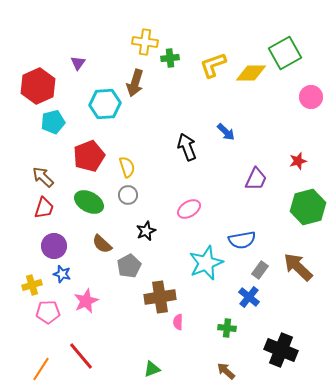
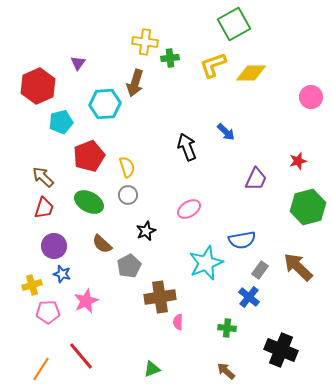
green square at (285, 53): moved 51 px left, 29 px up
cyan pentagon at (53, 122): moved 8 px right
